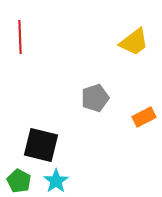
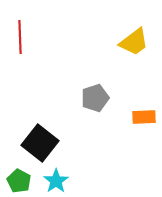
orange rectangle: rotated 25 degrees clockwise
black square: moved 1 px left, 2 px up; rotated 24 degrees clockwise
